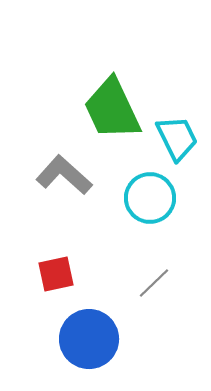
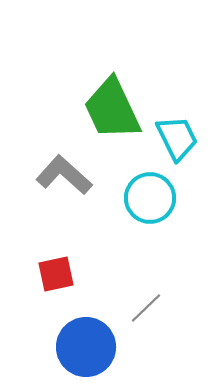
gray line: moved 8 px left, 25 px down
blue circle: moved 3 px left, 8 px down
